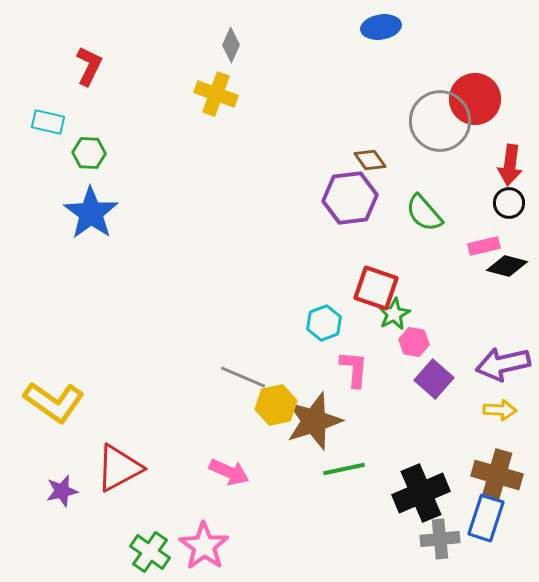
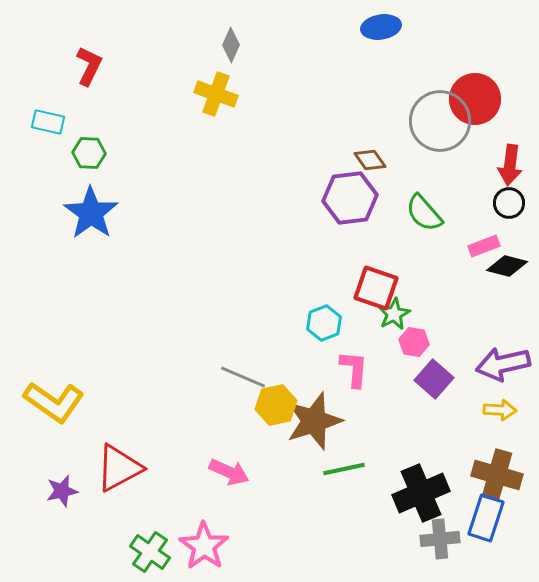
pink rectangle: rotated 8 degrees counterclockwise
